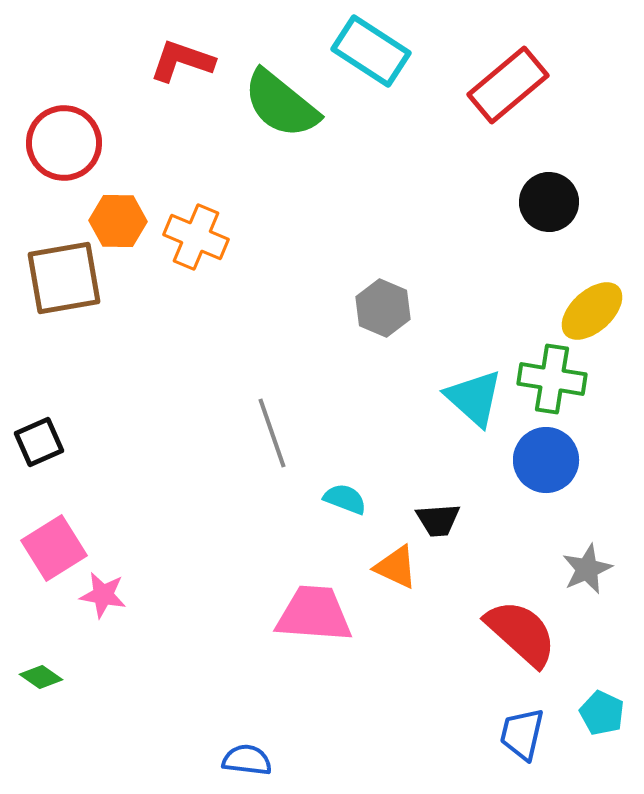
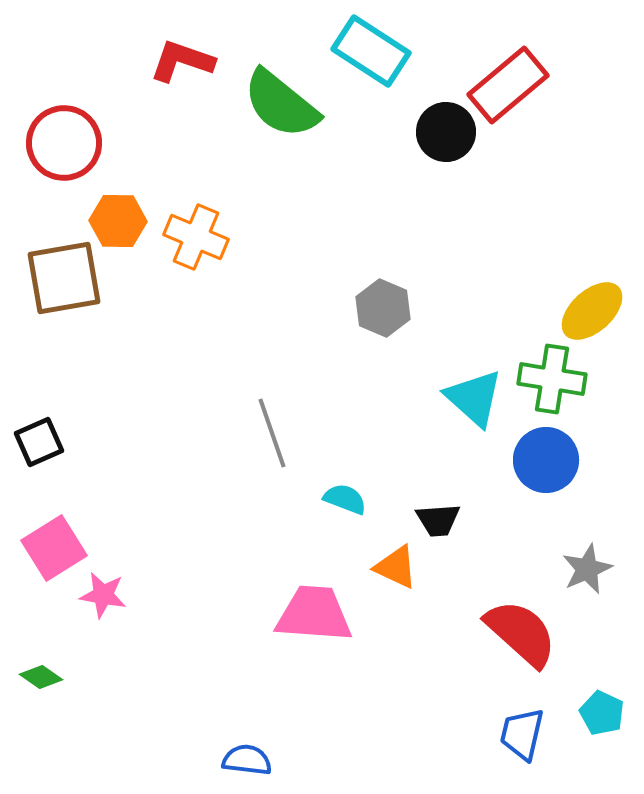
black circle: moved 103 px left, 70 px up
